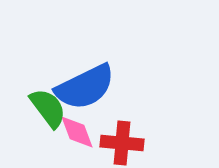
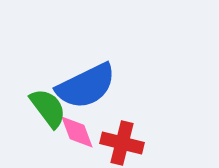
blue semicircle: moved 1 px right, 1 px up
red cross: rotated 9 degrees clockwise
